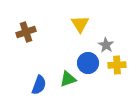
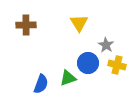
yellow triangle: moved 1 px left, 1 px up
brown cross: moved 7 px up; rotated 18 degrees clockwise
yellow cross: rotated 18 degrees clockwise
green triangle: moved 1 px up
blue semicircle: moved 2 px right, 1 px up
